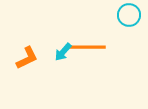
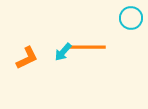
cyan circle: moved 2 px right, 3 px down
